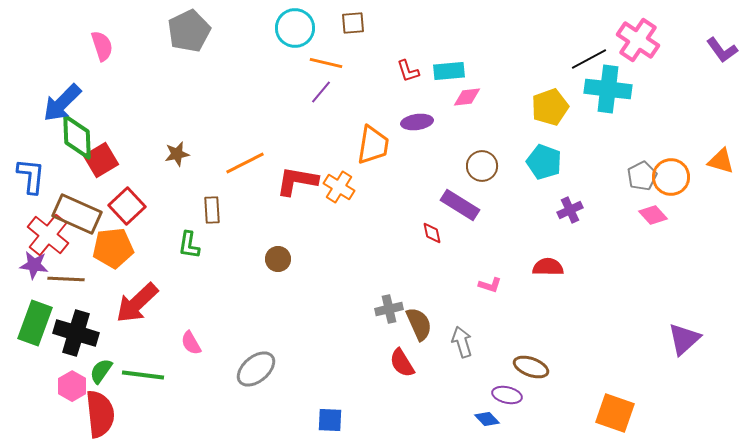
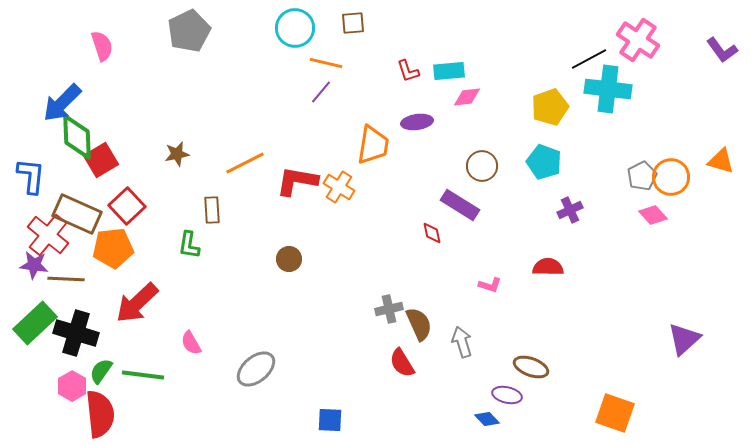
brown circle at (278, 259): moved 11 px right
green rectangle at (35, 323): rotated 27 degrees clockwise
